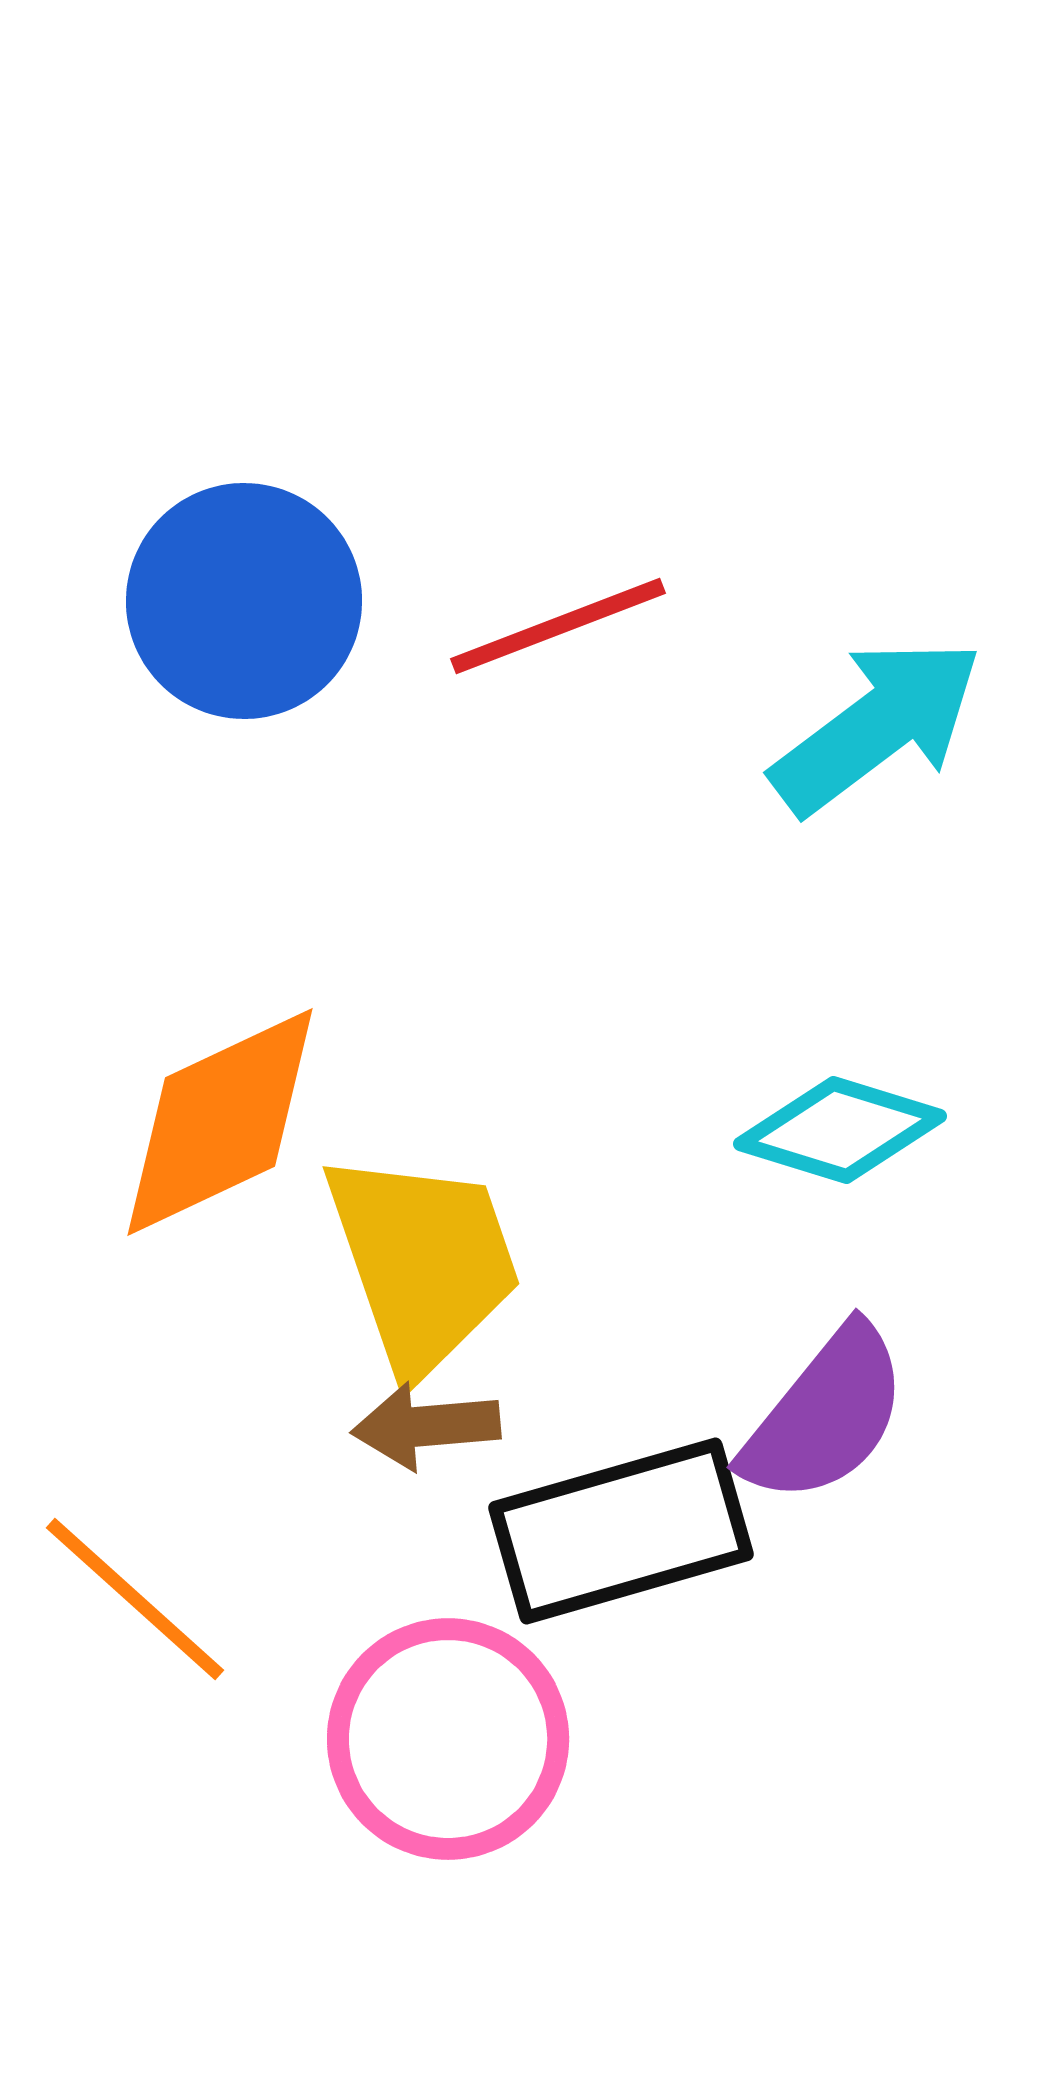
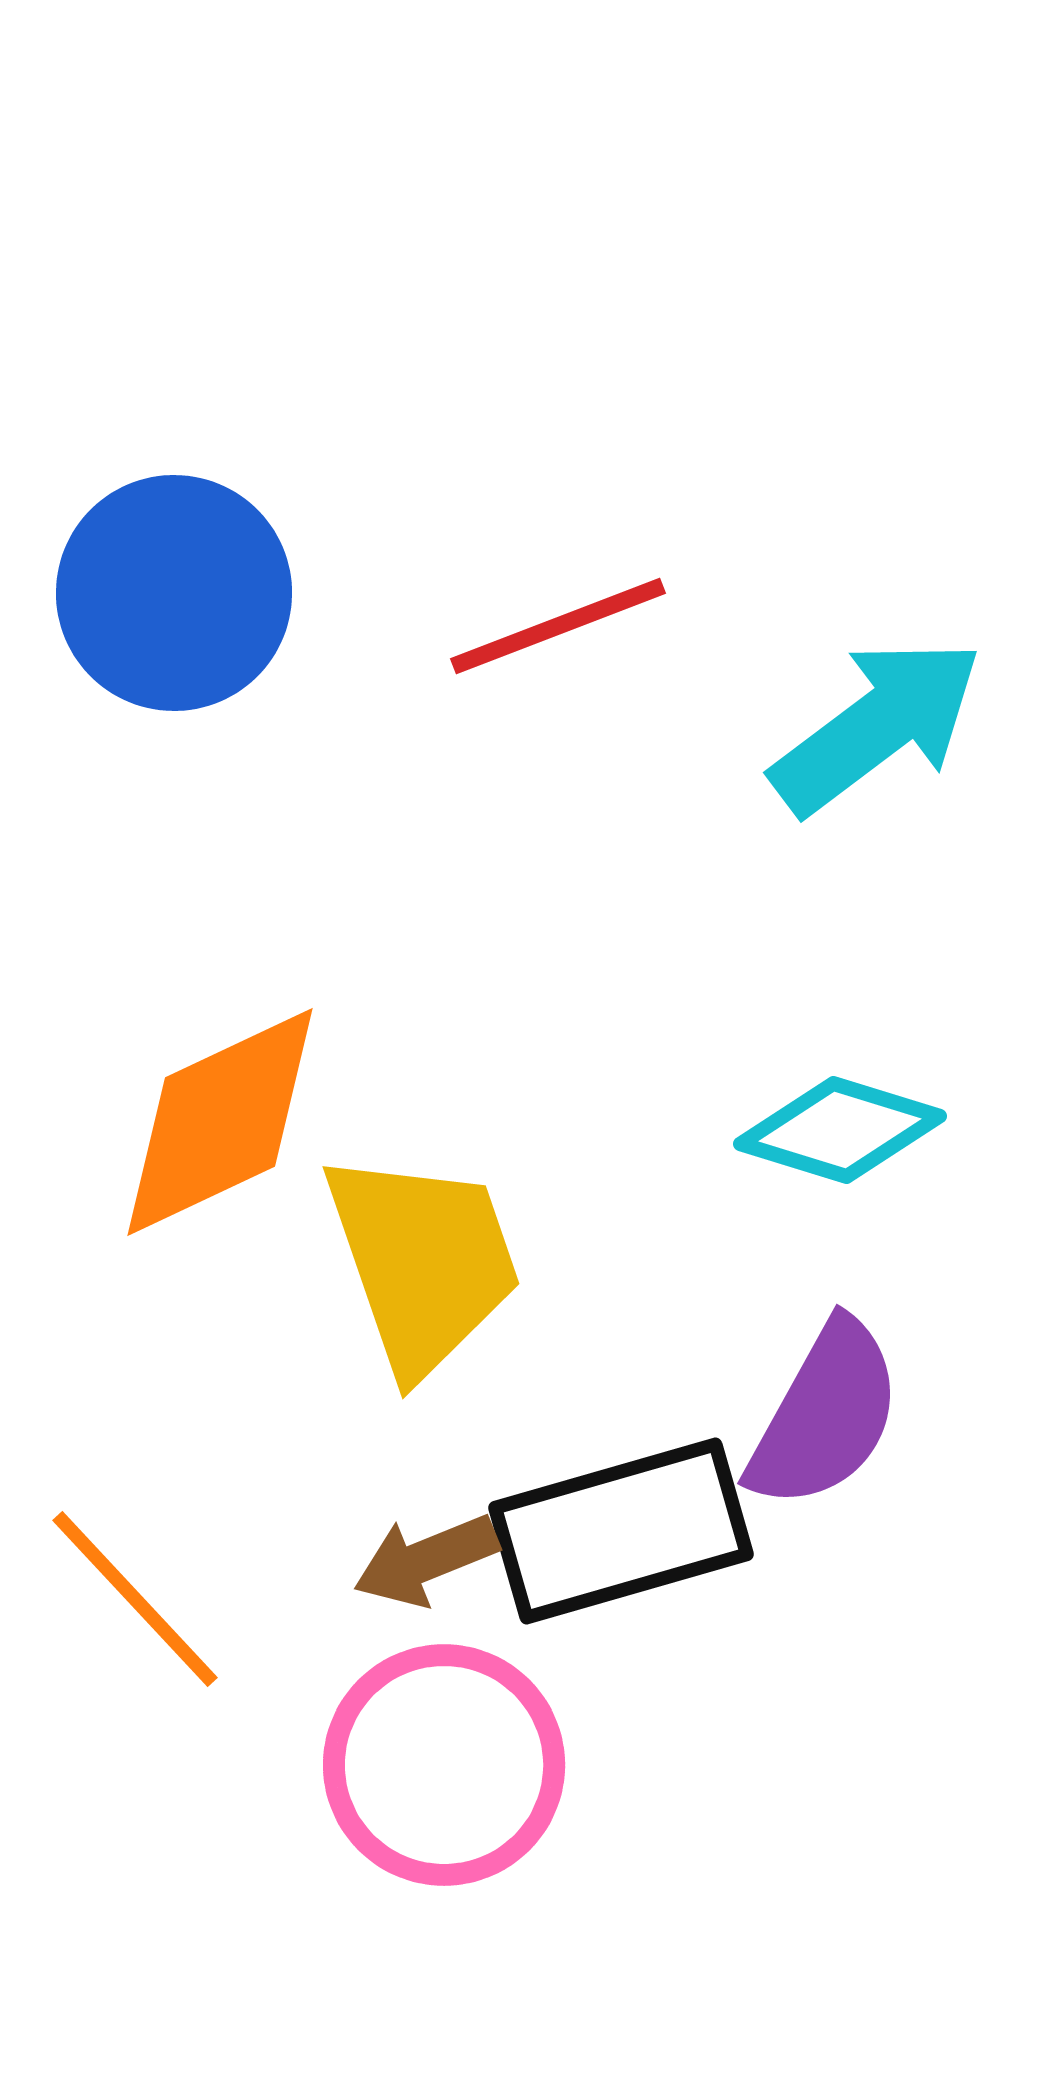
blue circle: moved 70 px left, 8 px up
purple semicircle: rotated 10 degrees counterclockwise
brown arrow: moved 134 px down; rotated 17 degrees counterclockwise
orange line: rotated 5 degrees clockwise
pink circle: moved 4 px left, 26 px down
